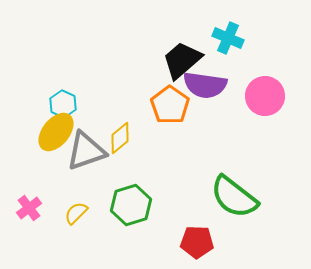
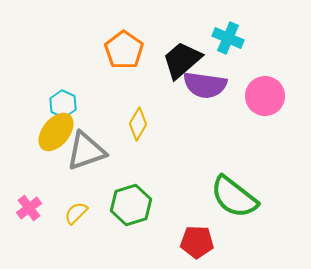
orange pentagon: moved 46 px left, 55 px up
yellow diamond: moved 18 px right, 14 px up; rotated 20 degrees counterclockwise
